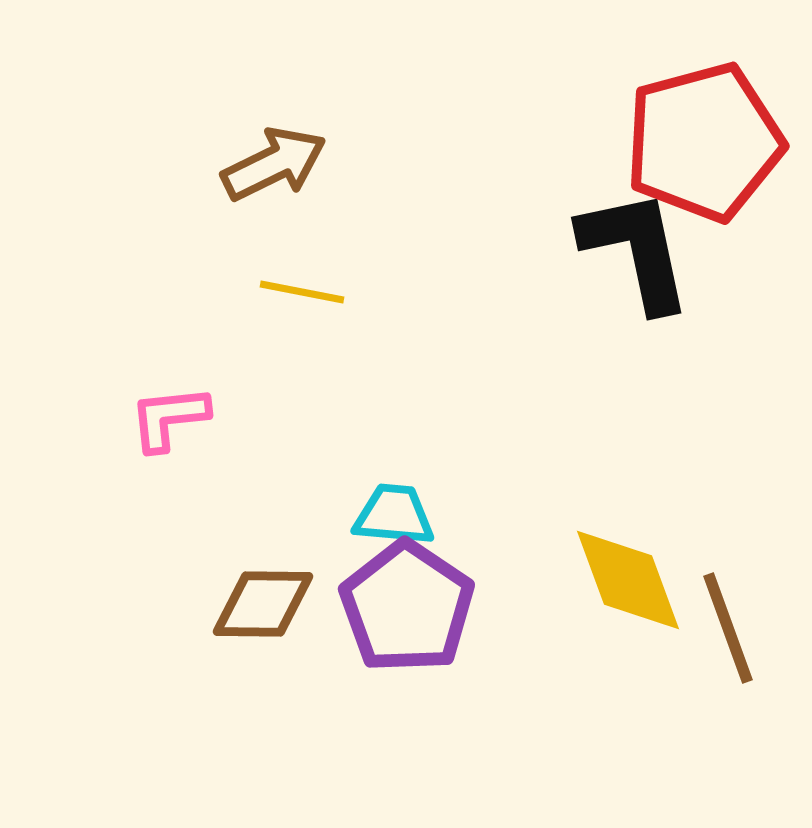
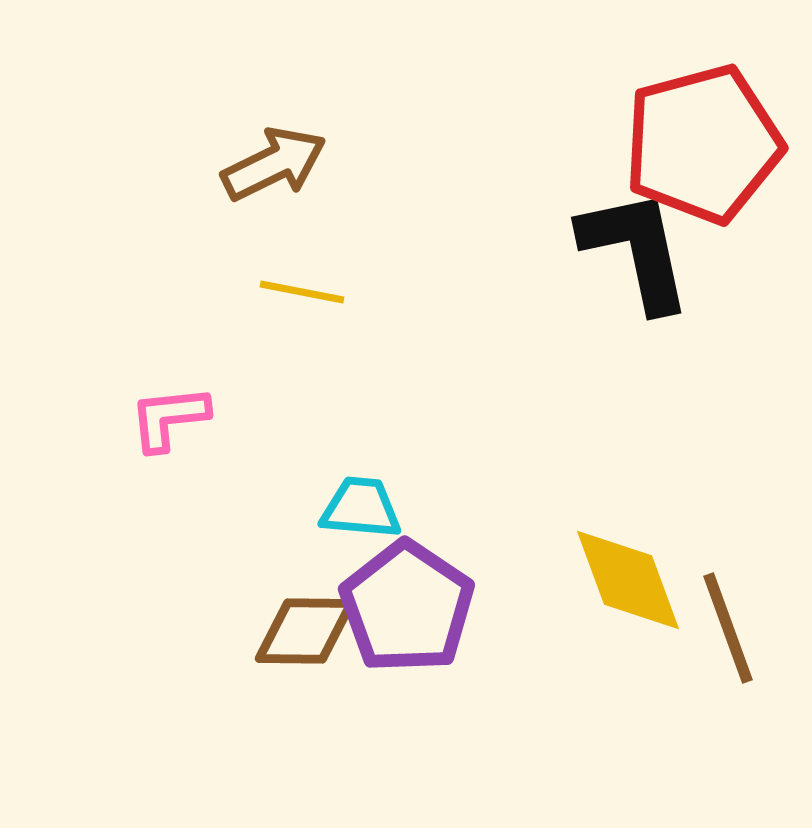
red pentagon: moved 1 px left, 2 px down
cyan trapezoid: moved 33 px left, 7 px up
brown diamond: moved 42 px right, 27 px down
